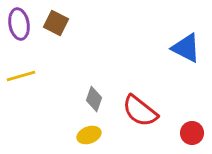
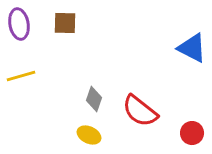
brown square: moved 9 px right; rotated 25 degrees counterclockwise
blue triangle: moved 6 px right
yellow ellipse: rotated 45 degrees clockwise
